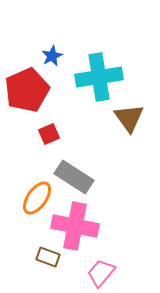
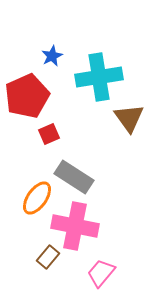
red pentagon: moved 6 px down
brown rectangle: rotated 70 degrees counterclockwise
